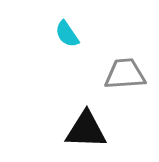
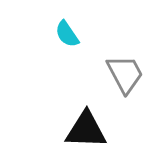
gray trapezoid: rotated 66 degrees clockwise
